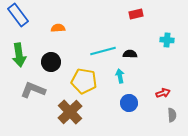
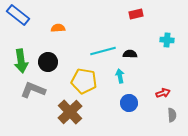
blue rectangle: rotated 15 degrees counterclockwise
green arrow: moved 2 px right, 6 px down
black circle: moved 3 px left
